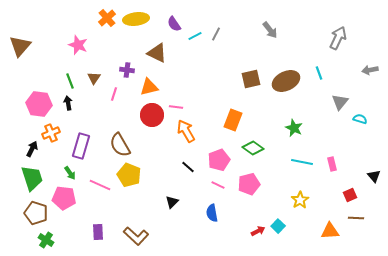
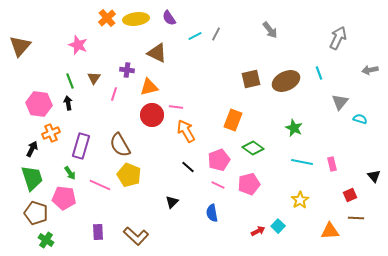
purple semicircle at (174, 24): moved 5 px left, 6 px up
